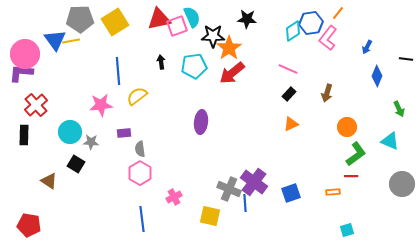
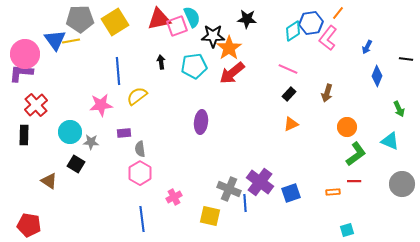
red line at (351, 176): moved 3 px right, 5 px down
purple cross at (254, 182): moved 6 px right
